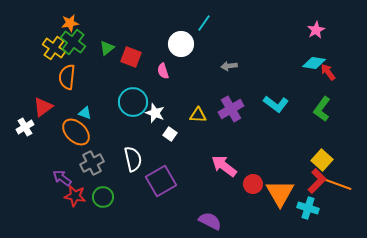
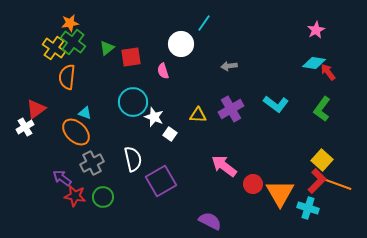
red square: rotated 30 degrees counterclockwise
red triangle: moved 7 px left, 2 px down
white star: moved 1 px left, 4 px down
